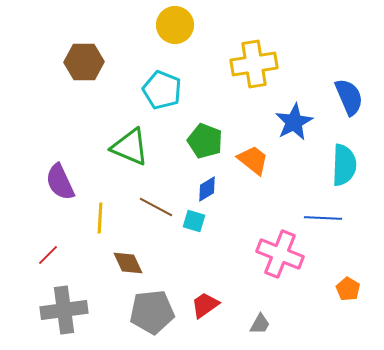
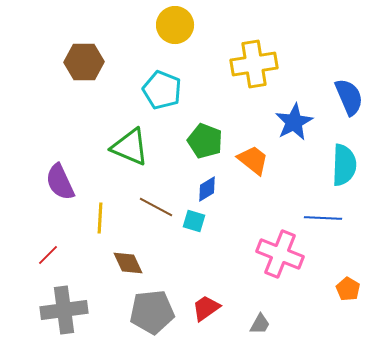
red trapezoid: moved 1 px right, 3 px down
